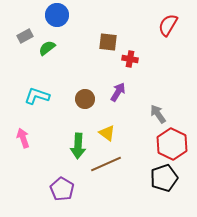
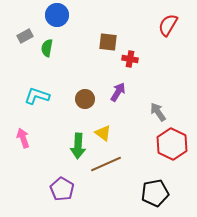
green semicircle: rotated 42 degrees counterclockwise
gray arrow: moved 2 px up
yellow triangle: moved 4 px left
black pentagon: moved 9 px left, 15 px down; rotated 8 degrees clockwise
